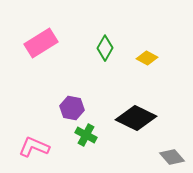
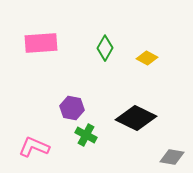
pink rectangle: rotated 28 degrees clockwise
gray diamond: rotated 40 degrees counterclockwise
